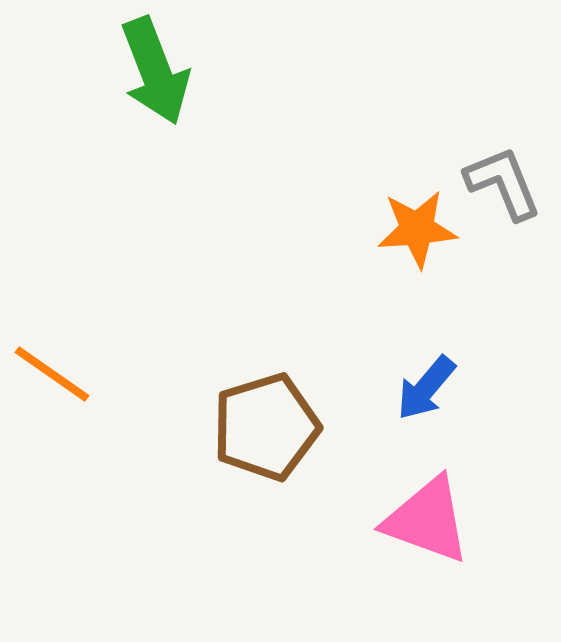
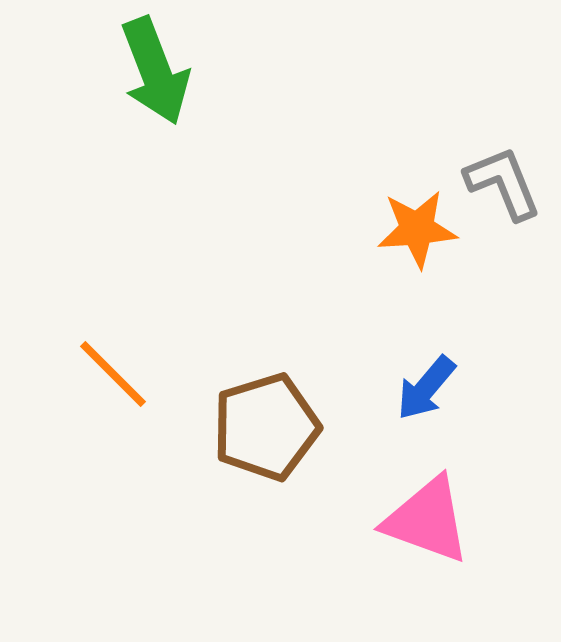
orange line: moved 61 px right; rotated 10 degrees clockwise
